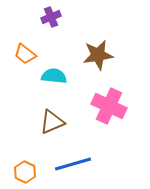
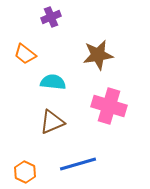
cyan semicircle: moved 1 px left, 6 px down
pink cross: rotated 8 degrees counterclockwise
blue line: moved 5 px right
